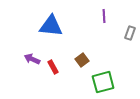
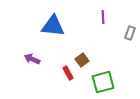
purple line: moved 1 px left, 1 px down
blue triangle: moved 2 px right
red rectangle: moved 15 px right, 6 px down
